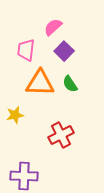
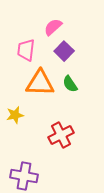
purple cross: rotated 8 degrees clockwise
